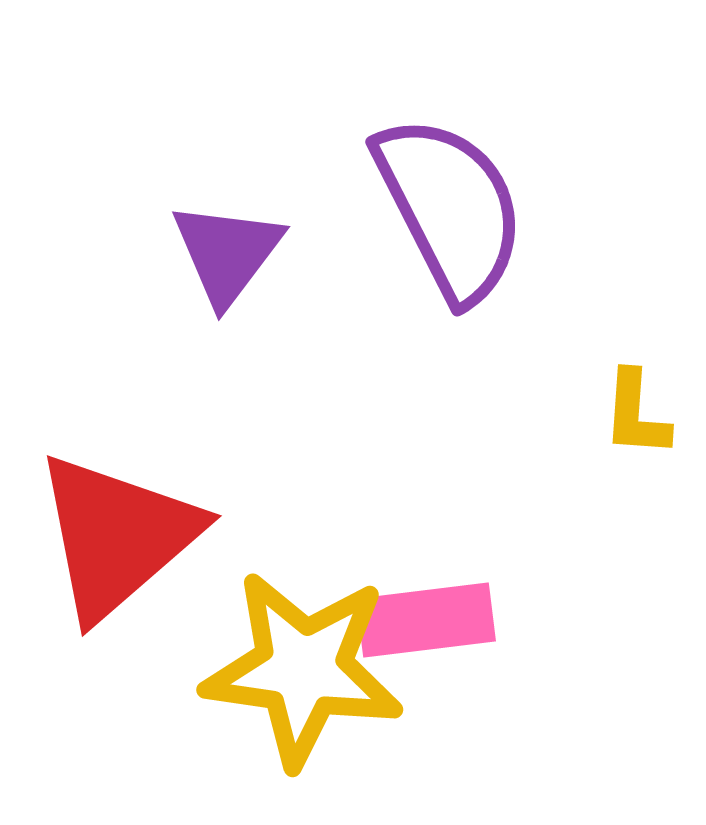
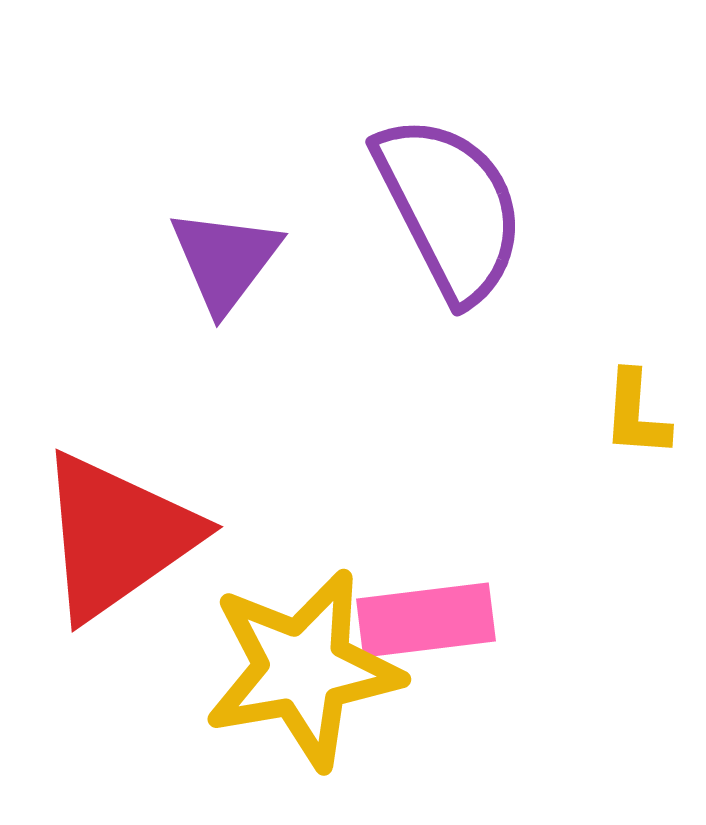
purple triangle: moved 2 px left, 7 px down
red triangle: rotated 6 degrees clockwise
yellow star: rotated 18 degrees counterclockwise
